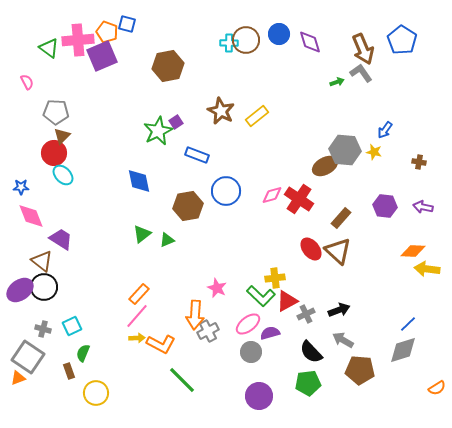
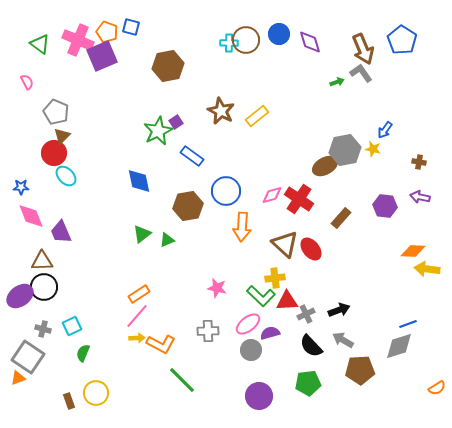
blue square at (127, 24): moved 4 px right, 3 px down
pink cross at (78, 40): rotated 28 degrees clockwise
green triangle at (49, 48): moved 9 px left, 4 px up
gray pentagon at (56, 112): rotated 20 degrees clockwise
gray hexagon at (345, 150): rotated 16 degrees counterclockwise
yellow star at (374, 152): moved 1 px left, 3 px up
blue rectangle at (197, 155): moved 5 px left, 1 px down; rotated 15 degrees clockwise
cyan ellipse at (63, 175): moved 3 px right, 1 px down
purple arrow at (423, 207): moved 3 px left, 10 px up
purple trapezoid at (61, 239): moved 7 px up; rotated 145 degrees counterclockwise
brown triangle at (338, 251): moved 53 px left, 7 px up
brown triangle at (42, 261): rotated 40 degrees counterclockwise
pink star at (217, 288): rotated 12 degrees counterclockwise
purple ellipse at (20, 290): moved 6 px down
orange rectangle at (139, 294): rotated 15 degrees clockwise
red triangle at (287, 301): rotated 25 degrees clockwise
orange arrow at (195, 315): moved 47 px right, 88 px up
blue line at (408, 324): rotated 24 degrees clockwise
gray cross at (208, 331): rotated 25 degrees clockwise
gray diamond at (403, 350): moved 4 px left, 4 px up
gray circle at (251, 352): moved 2 px up
black semicircle at (311, 352): moved 6 px up
brown pentagon at (360, 370): rotated 8 degrees counterclockwise
brown rectangle at (69, 371): moved 30 px down
